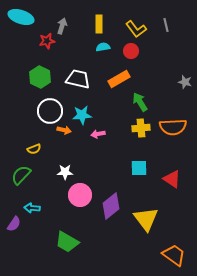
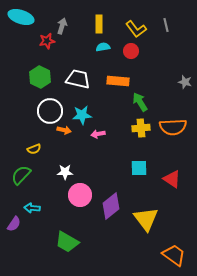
orange rectangle: moved 1 px left, 2 px down; rotated 35 degrees clockwise
